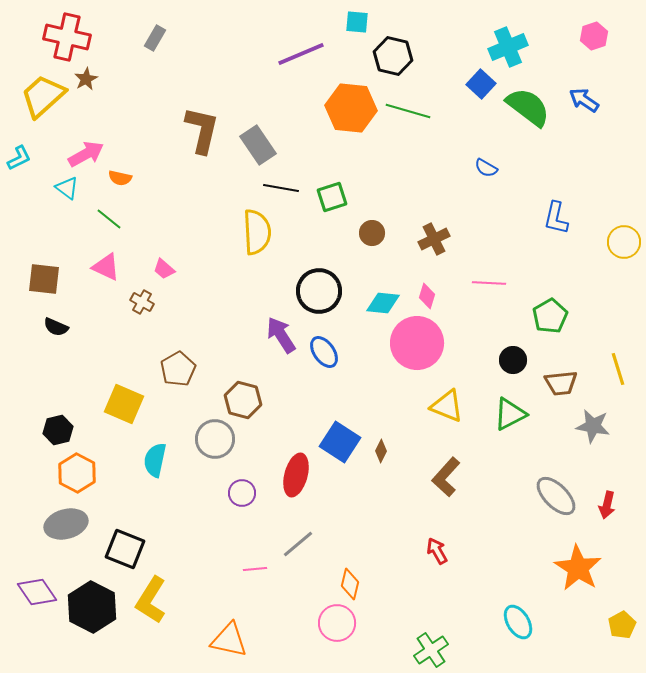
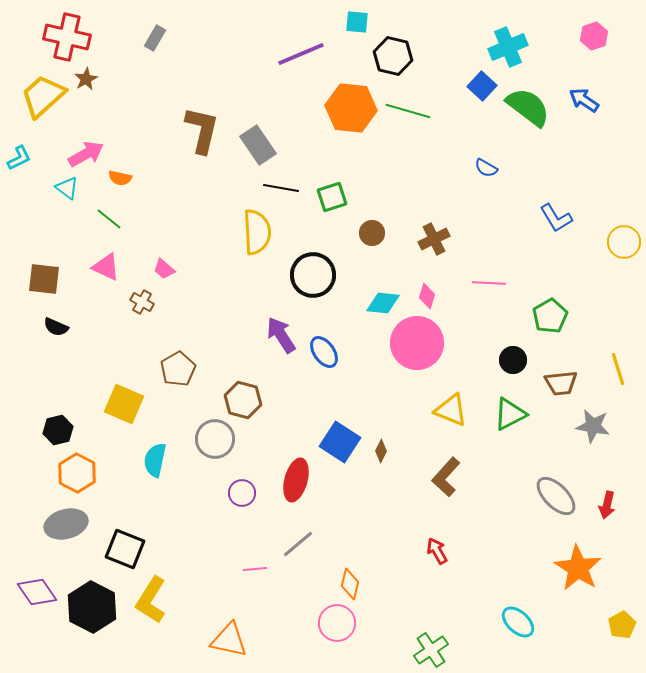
blue square at (481, 84): moved 1 px right, 2 px down
blue L-shape at (556, 218): rotated 44 degrees counterclockwise
black circle at (319, 291): moved 6 px left, 16 px up
yellow triangle at (447, 406): moved 4 px right, 4 px down
red ellipse at (296, 475): moved 5 px down
cyan ellipse at (518, 622): rotated 16 degrees counterclockwise
